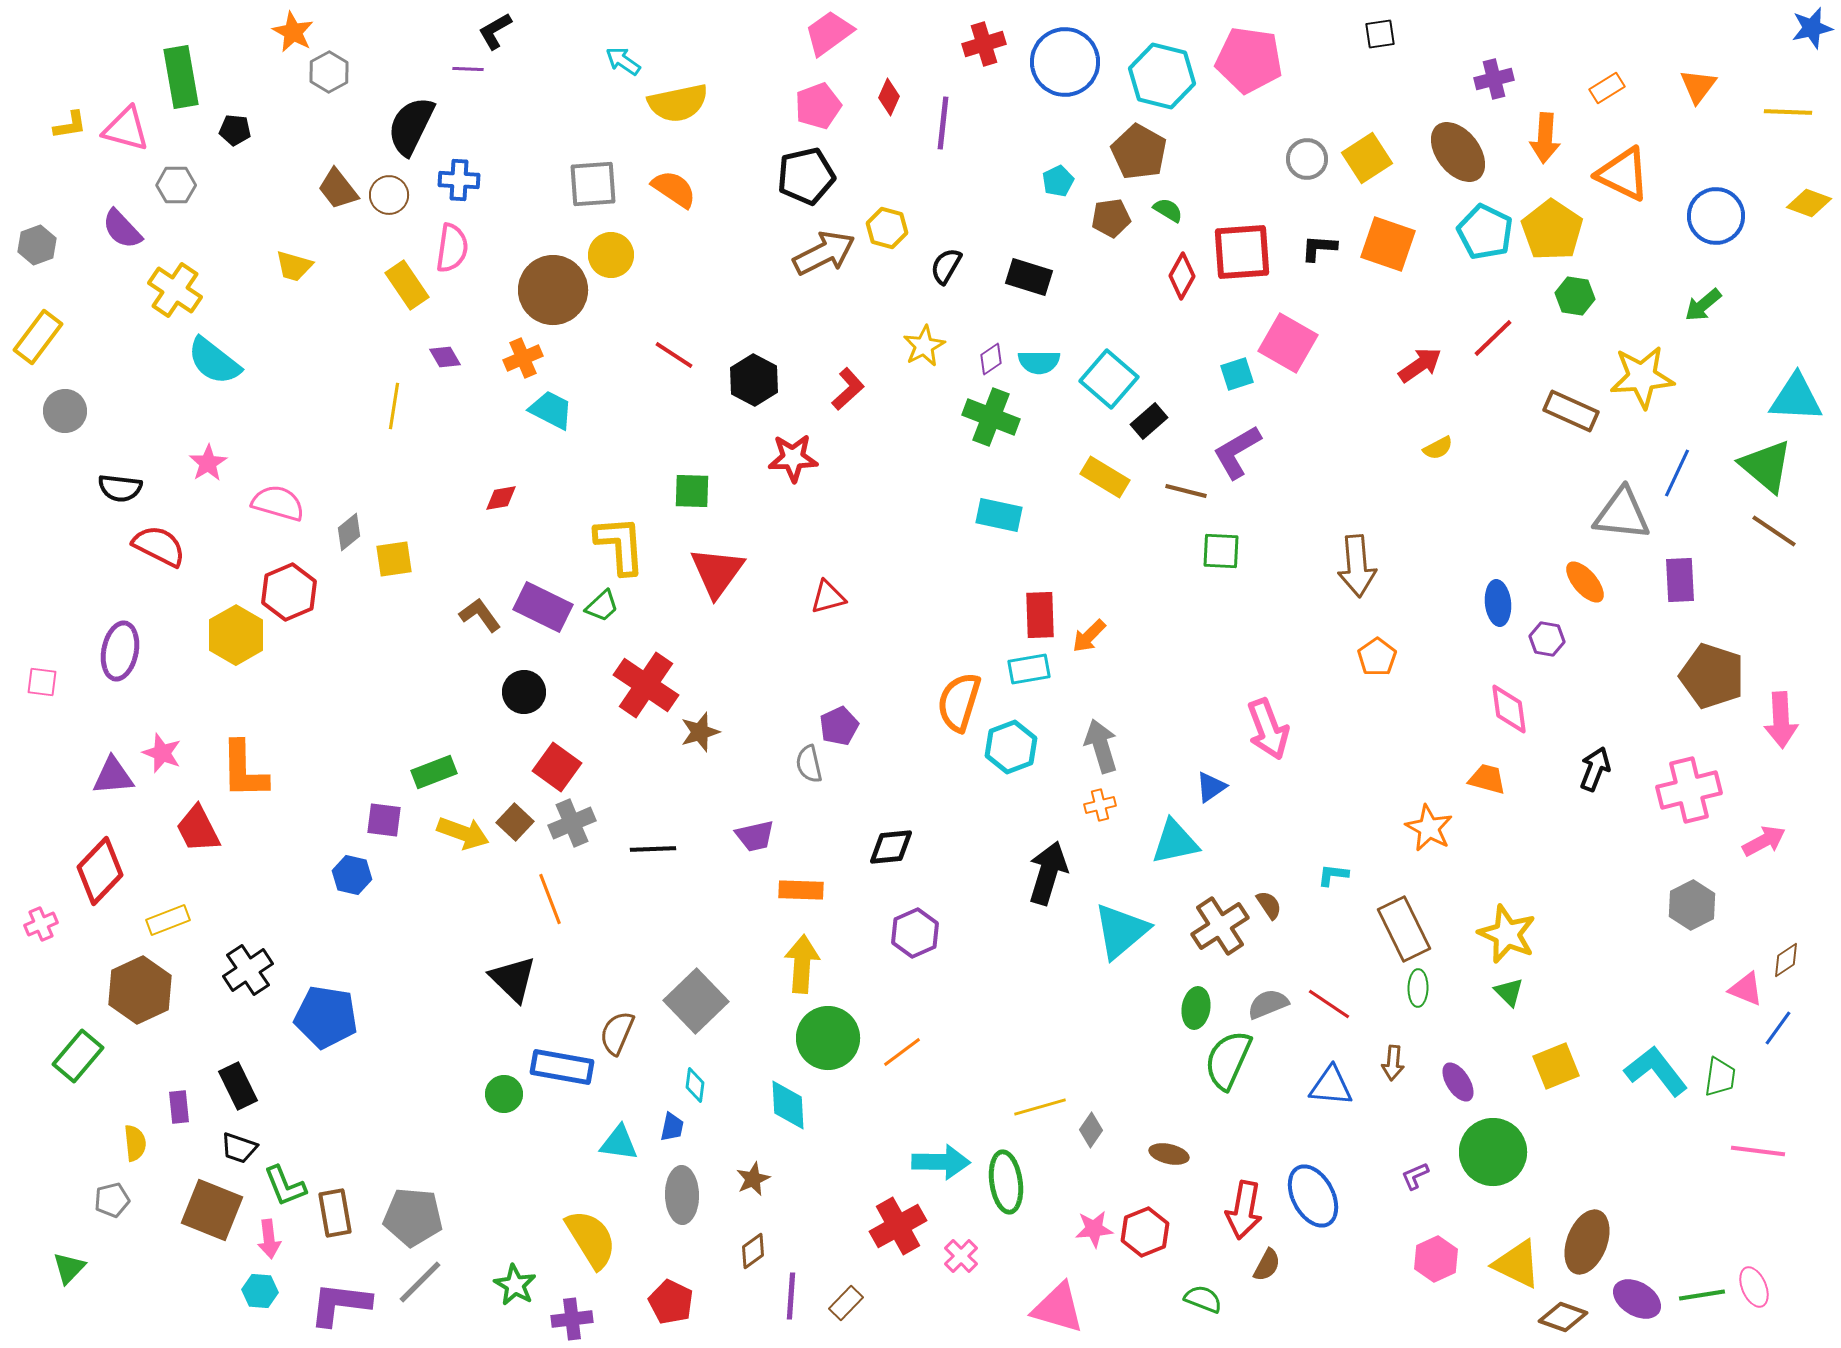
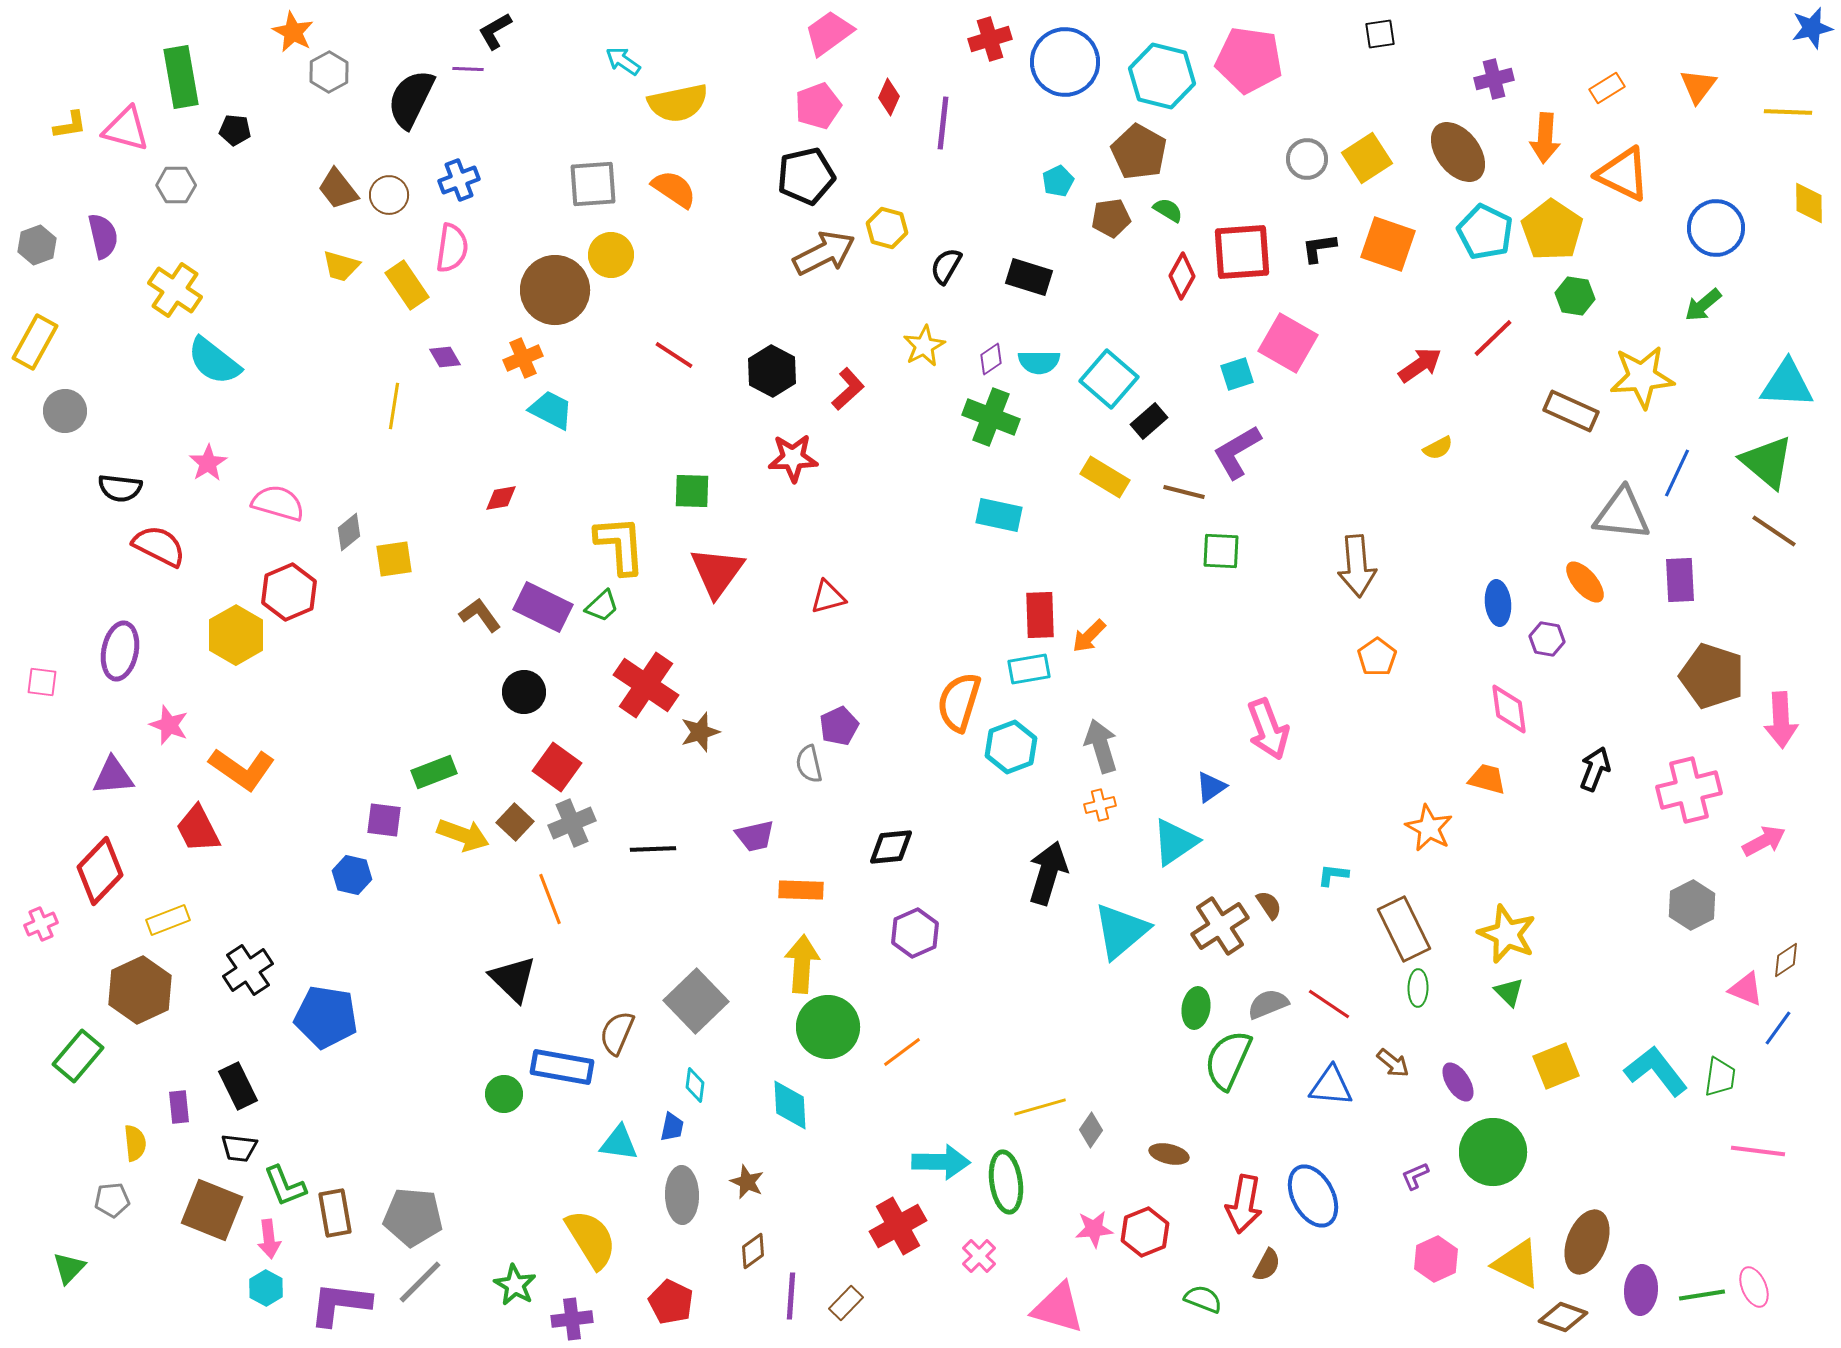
red cross at (984, 44): moved 6 px right, 5 px up
black semicircle at (411, 126): moved 27 px up
blue cross at (459, 180): rotated 24 degrees counterclockwise
yellow diamond at (1809, 203): rotated 69 degrees clockwise
blue circle at (1716, 216): moved 12 px down
purple semicircle at (122, 229): moved 19 px left, 7 px down; rotated 150 degrees counterclockwise
black L-shape at (1319, 248): rotated 12 degrees counterclockwise
yellow trapezoid at (294, 266): moved 47 px right
brown circle at (553, 290): moved 2 px right
yellow rectangle at (38, 337): moved 3 px left, 5 px down; rotated 8 degrees counterclockwise
black hexagon at (754, 380): moved 18 px right, 9 px up
cyan triangle at (1796, 398): moved 9 px left, 14 px up
green triangle at (1766, 466): moved 1 px right, 4 px up
brown line at (1186, 491): moved 2 px left, 1 px down
pink star at (162, 753): moved 7 px right, 28 px up
orange L-shape at (244, 770): moved 2 px left, 1 px up; rotated 54 degrees counterclockwise
yellow arrow at (463, 833): moved 2 px down
cyan triangle at (1175, 842): rotated 22 degrees counterclockwise
green circle at (828, 1038): moved 11 px up
brown arrow at (1393, 1063): rotated 56 degrees counterclockwise
cyan diamond at (788, 1105): moved 2 px right
black trapezoid at (239, 1148): rotated 12 degrees counterclockwise
brown star at (753, 1179): moved 6 px left, 3 px down; rotated 24 degrees counterclockwise
gray pentagon at (112, 1200): rotated 8 degrees clockwise
red arrow at (1244, 1210): moved 6 px up
pink cross at (961, 1256): moved 18 px right
cyan hexagon at (260, 1291): moved 6 px right, 3 px up; rotated 24 degrees clockwise
purple ellipse at (1637, 1299): moved 4 px right, 9 px up; rotated 63 degrees clockwise
